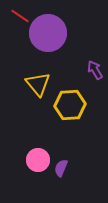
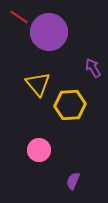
red line: moved 1 px left, 1 px down
purple circle: moved 1 px right, 1 px up
purple arrow: moved 2 px left, 2 px up
pink circle: moved 1 px right, 10 px up
purple semicircle: moved 12 px right, 13 px down
